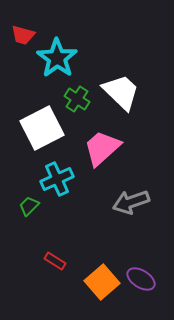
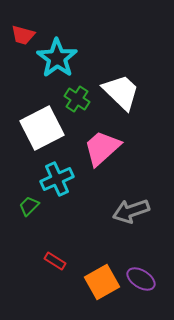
gray arrow: moved 9 px down
orange square: rotated 12 degrees clockwise
